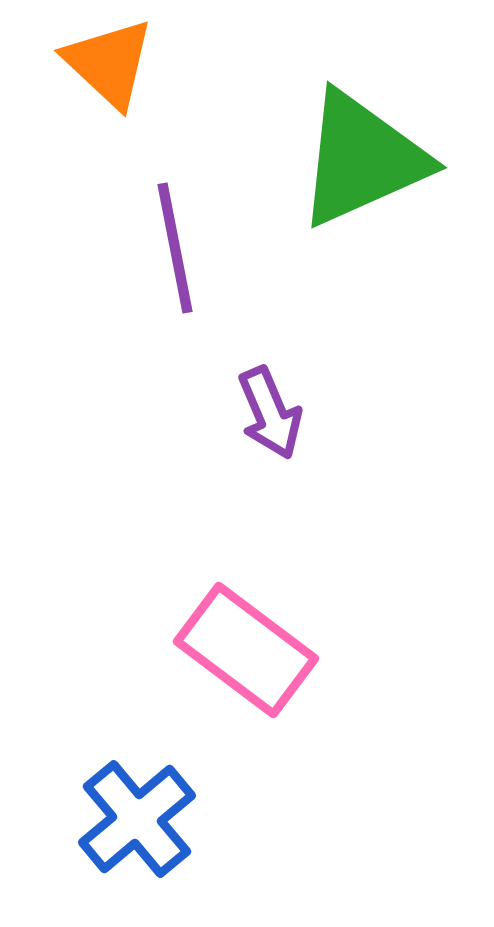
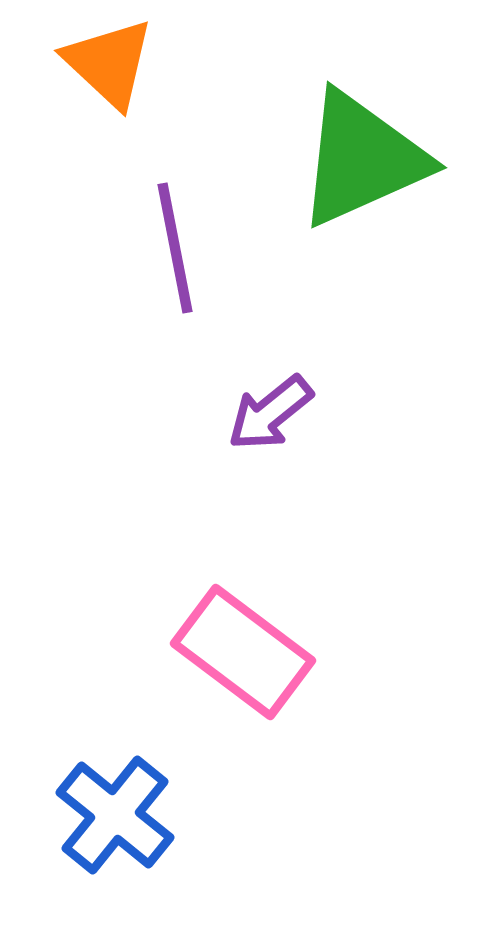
purple arrow: rotated 74 degrees clockwise
pink rectangle: moved 3 px left, 2 px down
blue cross: moved 22 px left, 4 px up; rotated 11 degrees counterclockwise
